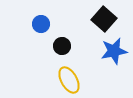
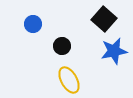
blue circle: moved 8 px left
